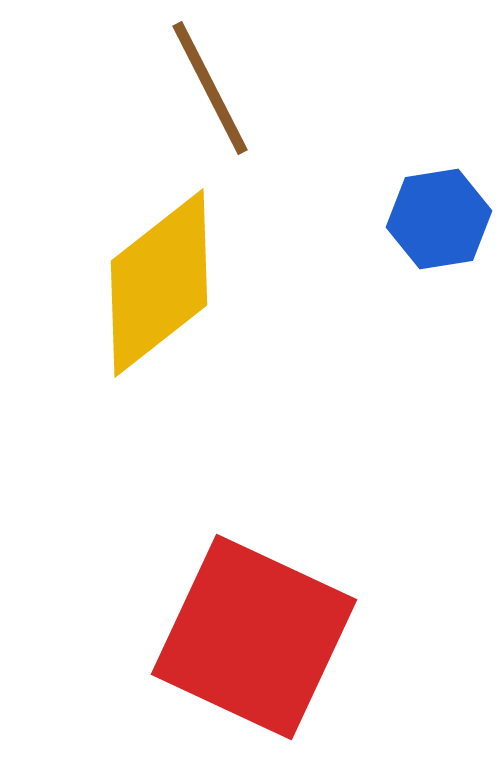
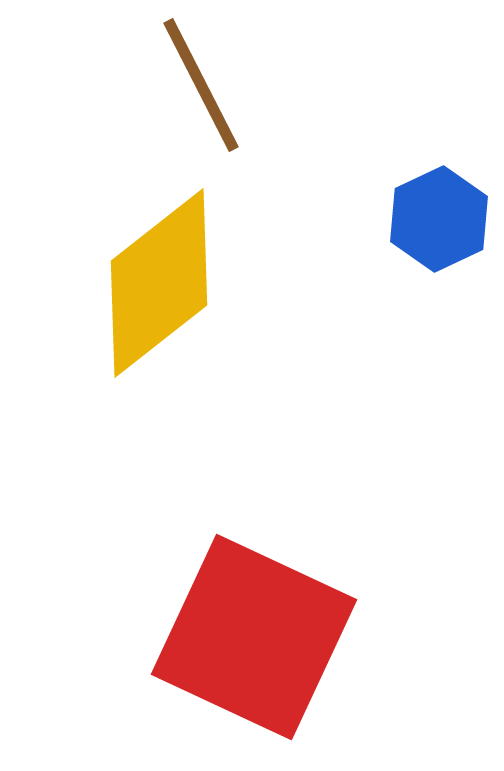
brown line: moved 9 px left, 3 px up
blue hexagon: rotated 16 degrees counterclockwise
